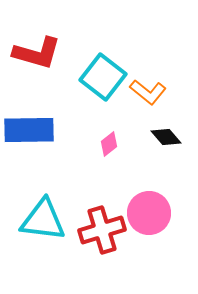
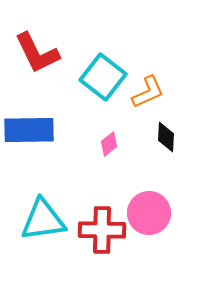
red L-shape: rotated 48 degrees clockwise
orange L-shape: rotated 63 degrees counterclockwise
black diamond: rotated 44 degrees clockwise
cyan triangle: rotated 15 degrees counterclockwise
red cross: rotated 18 degrees clockwise
